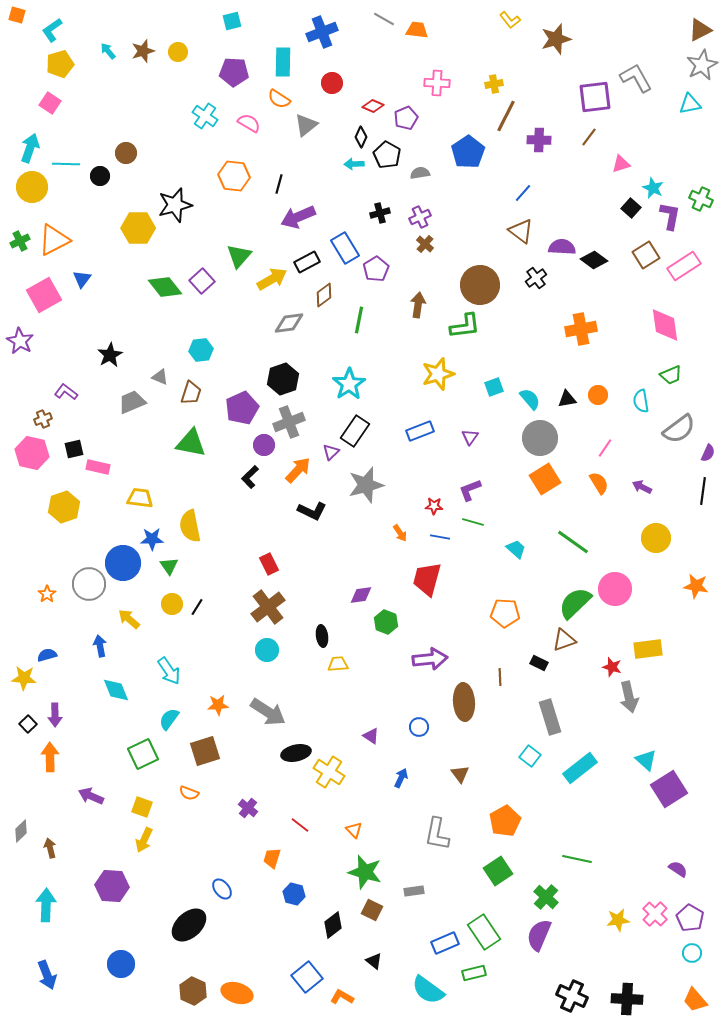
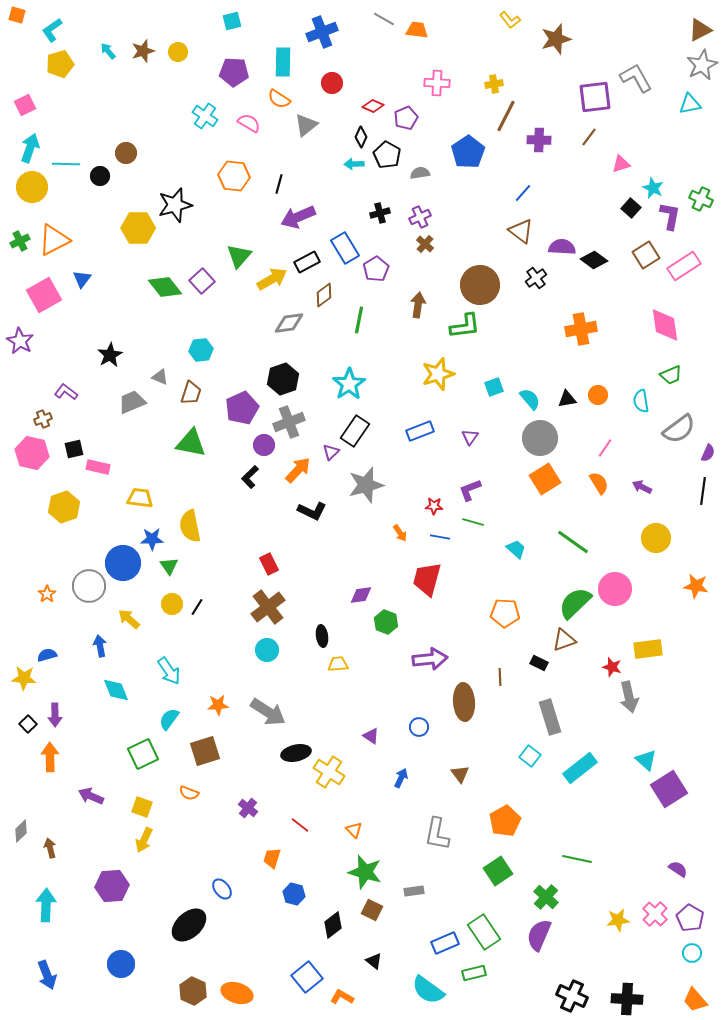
pink square at (50, 103): moved 25 px left, 2 px down; rotated 30 degrees clockwise
gray circle at (89, 584): moved 2 px down
purple hexagon at (112, 886): rotated 8 degrees counterclockwise
